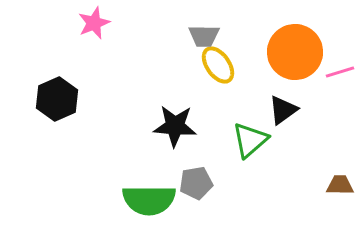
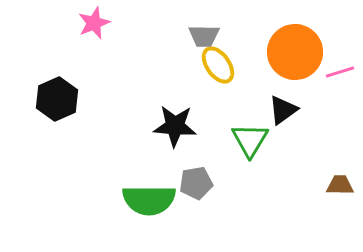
green triangle: rotated 18 degrees counterclockwise
